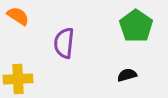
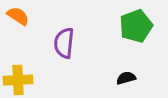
green pentagon: rotated 16 degrees clockwise
black semicircle: moved 1 px left, 3 px down
yellow cross: moved 1 px down
